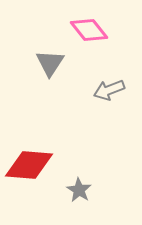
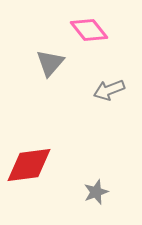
gray triangle: rotated 8 degrees clockwise
red diamond: rotated 12 degrees counterclockwise
gray star: moved 17 px right, 2 px down; rotated 20 degrees clockwise
